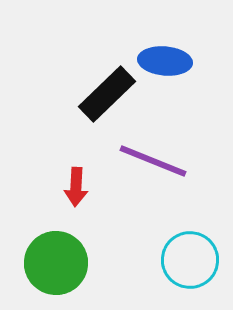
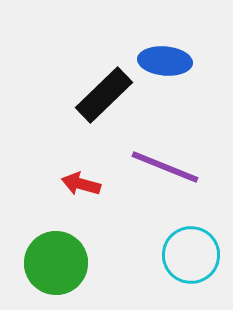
black rectangle: moved 3 px left, 1 px down
purple line: moved 12 px right, 6 px down
red arrow: moved 5 px right, 3 px up; rotated 102 degrees clockwise
cyan circle: moved 1 px right, 5 px up
